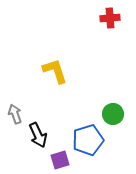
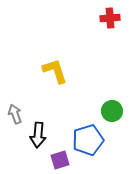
green circle: moved 1 px left, 3 px up
black arrow: rotated 30 degrees clockwise
